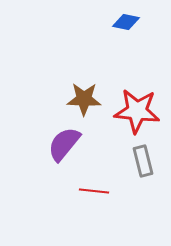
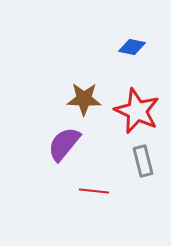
blue diamond: moved 6 px right, 25 px down
red star: rotated 18 degrees clockwise
